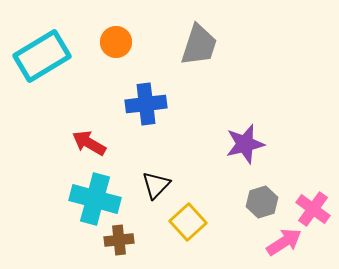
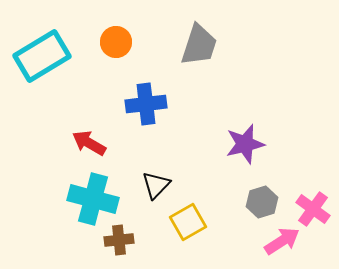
cyan cross: moved 2 px left
yellow square: rotated 12 degrees clockwise
pink arrow: moved 2 px left, 1 px up
